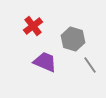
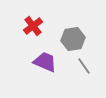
gray hexagon: rotated 25 degrees counterclockwise
gray line: moved 6 px left, 1 px down
